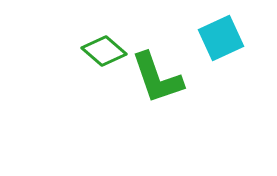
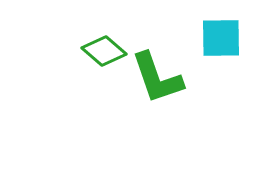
cyan square: rotated 24 degrees clockwise
